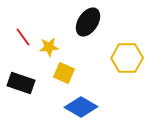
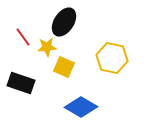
black ellipse: moved 24 px left
yellow star: moved 2 px left
yellow hexagon: moved 15 px left; rotated 12 degrees clockwise
yellow square: moved 6 px up
